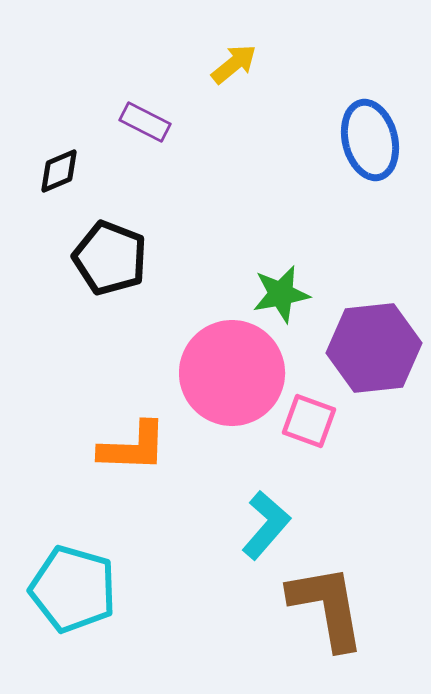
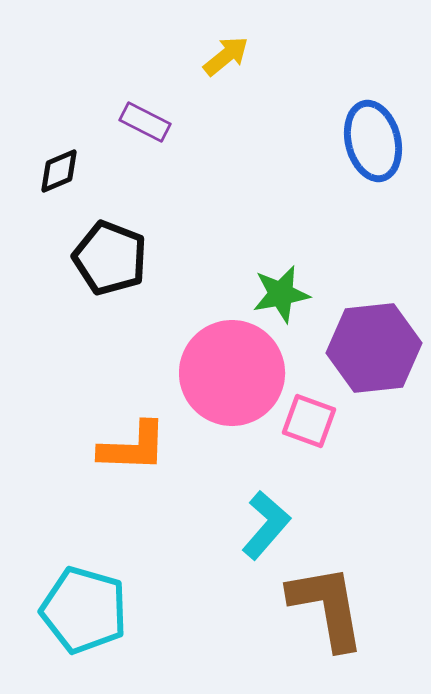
yellow arrow: moved 8 px left, 8 px up
blue ellipse: moved 3 px right, 1 px down
cyan pentagon: moved 11 px right, 21 px down
